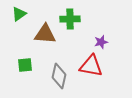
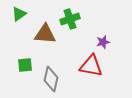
green cross: rotated 18 degrees counterclockwise
purple star: moved 2 px right
gray diamond: moved 8 px left, 3 px down
